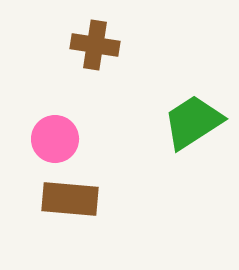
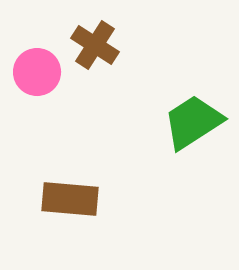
brown cross: rotated 24 degrees clockwise
pink circle: moved 18 px left, 67 px up
